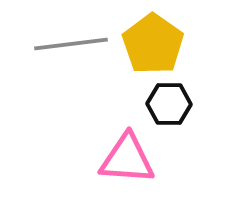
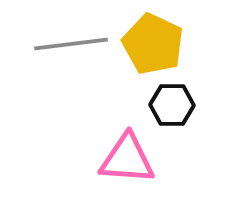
yellow pentagon: rotated 10 degrees counterclockwise
black hexagon: moved 3 px right, 1 px down
